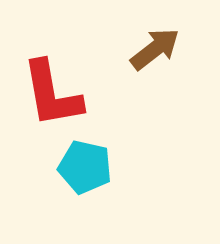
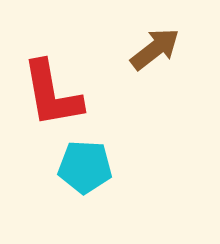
cyan pentagon: rotated 10 degrees counterclockwise
